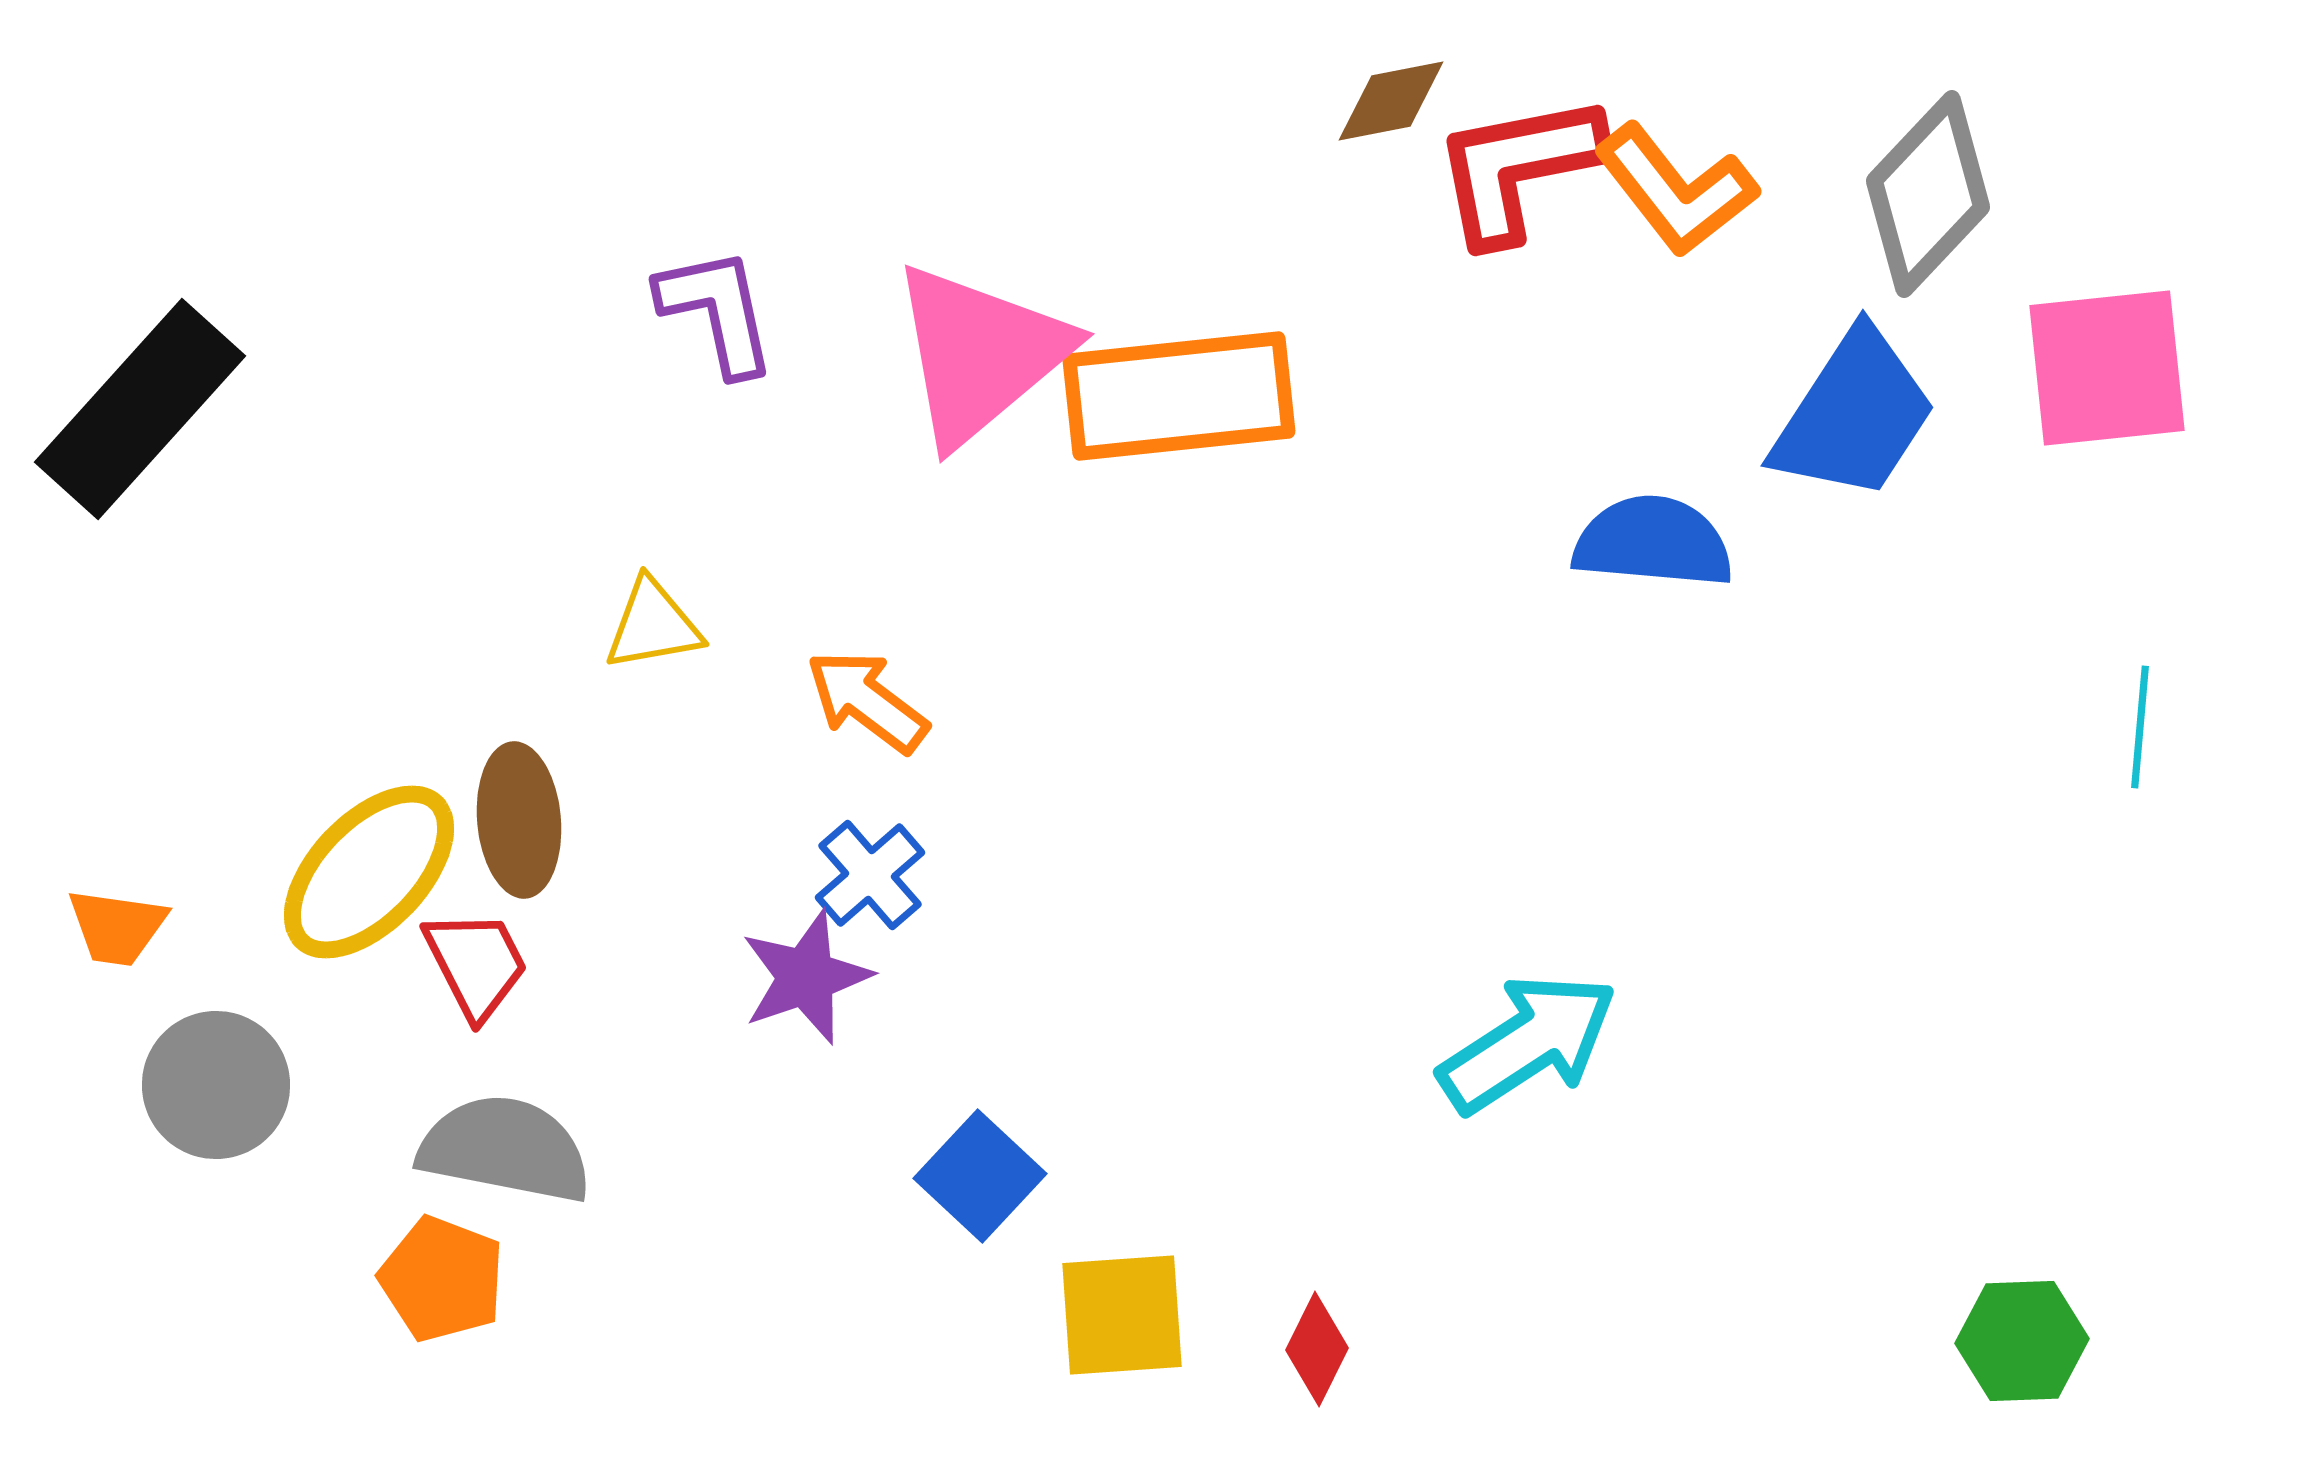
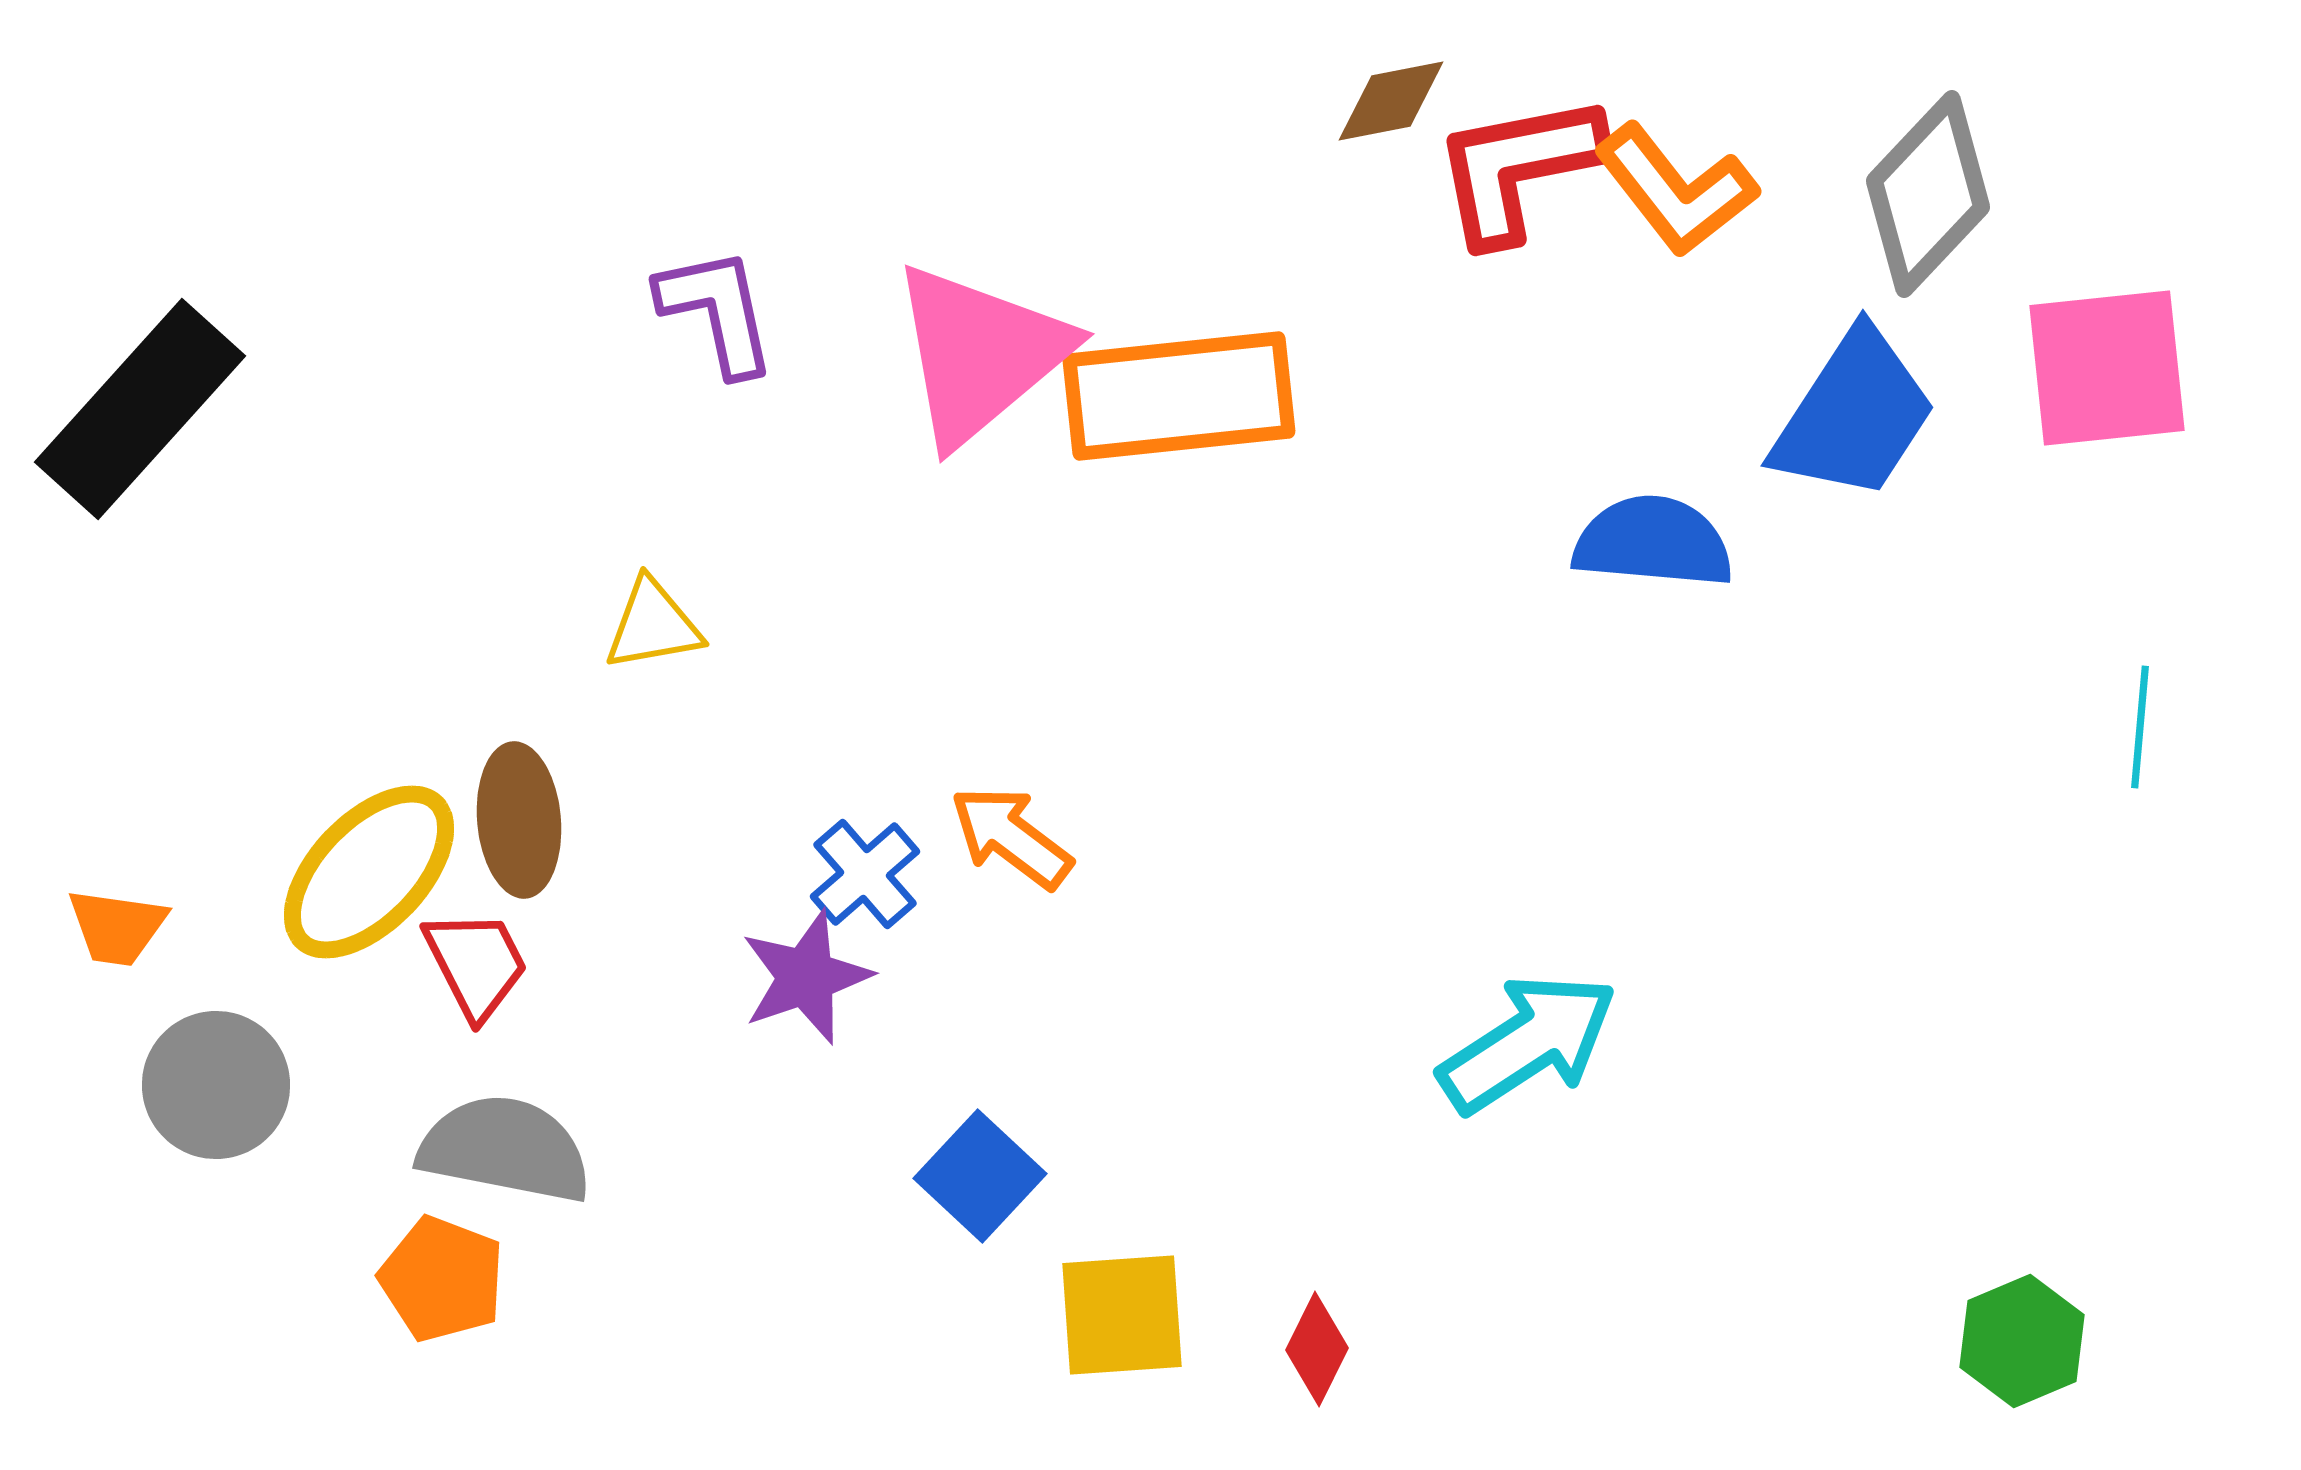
orange arrow: moved 144 px right, 136 px down
blue cross: moved 5 px left, 1 px up
green hexagon: rotated 21 degrees counterclockwise
